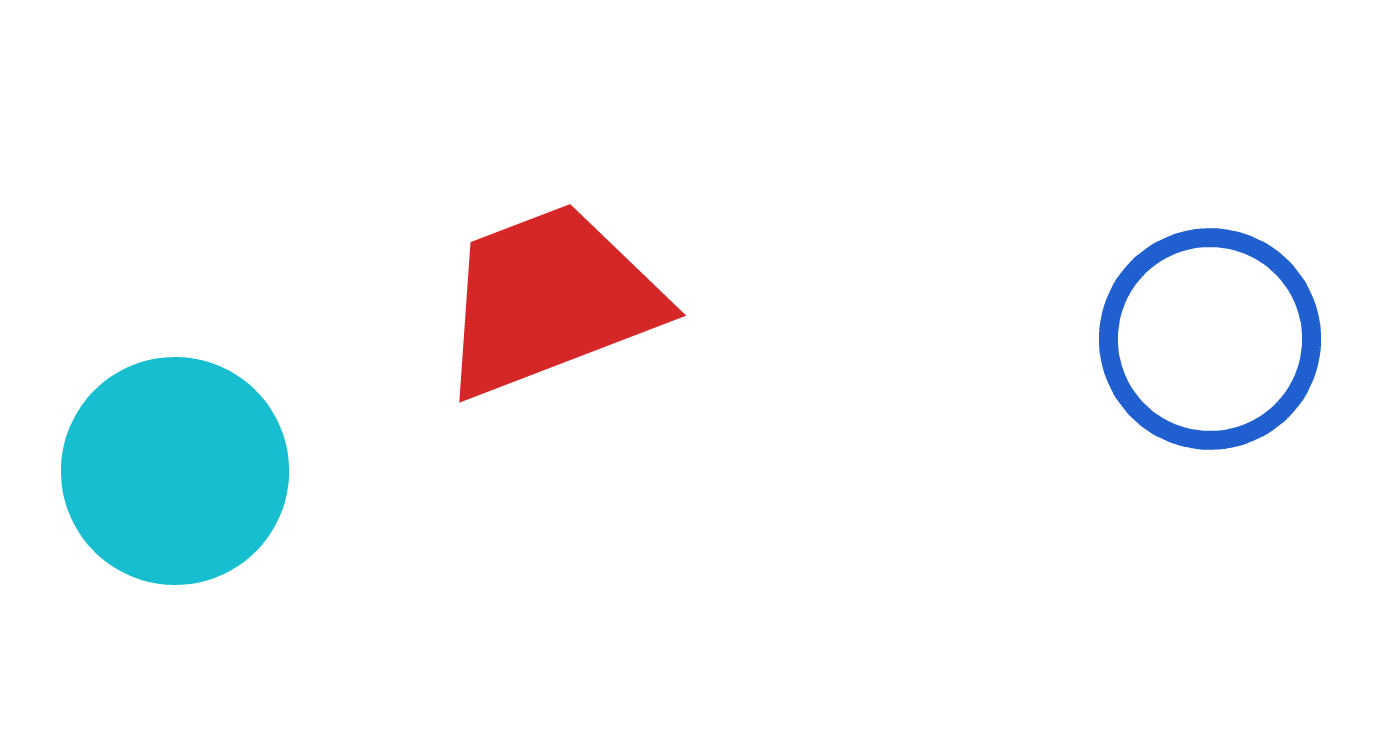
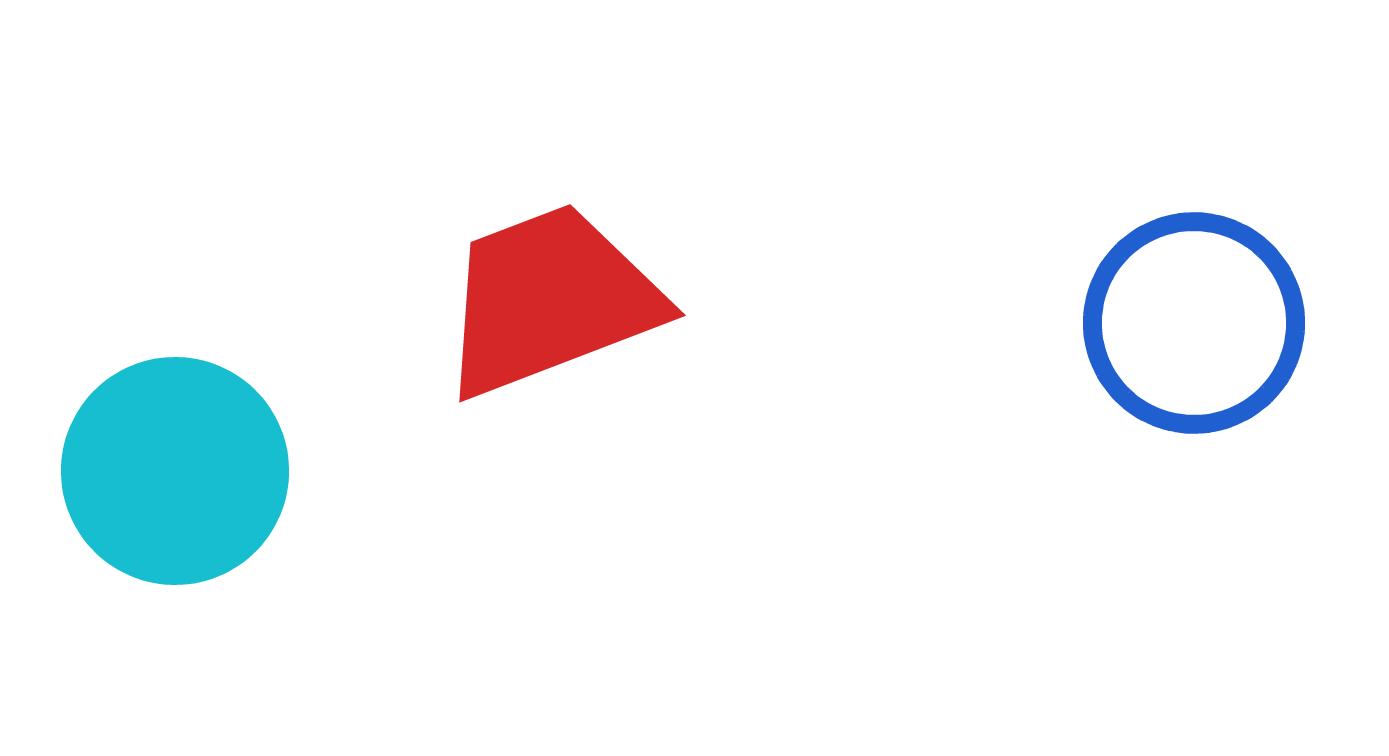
blue circle: moved 16 px left, 16 px up
